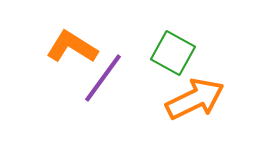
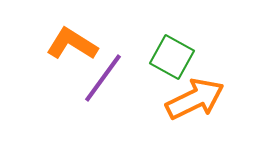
orange L-shape: moved 3 px up
green square: moved 1 px left, 4 px down
